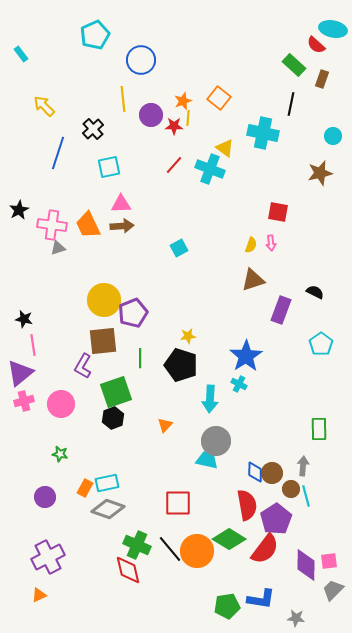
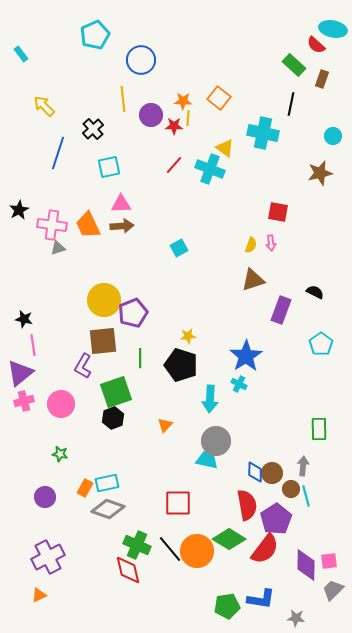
orange star at (183, 101): rotated 24 degrees clockwise
